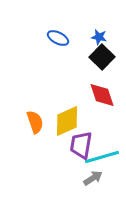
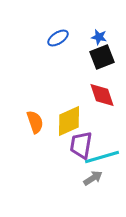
blue ellipse: rotated 60 degrees counterclockwise
black square: rotated 25 degrees clockwise
yellow diamond: moved 2 px right
